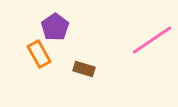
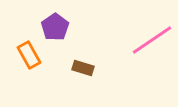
orange rectangle: moved 10 px left, 1 px down
brown rectangle: moved 1 px left, 1 px up
